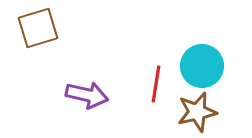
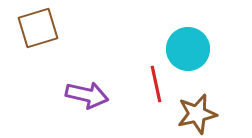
cyan circle: moved 14 px left, 17 px up
red line: rotated 21 degrees counterclockwise
brown star: moved 2 px down
